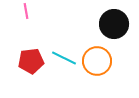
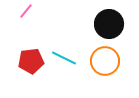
pink line: rotated 49 degrees clockwise
black circle: moved 5 px left
orange circle: moved 8 px right
